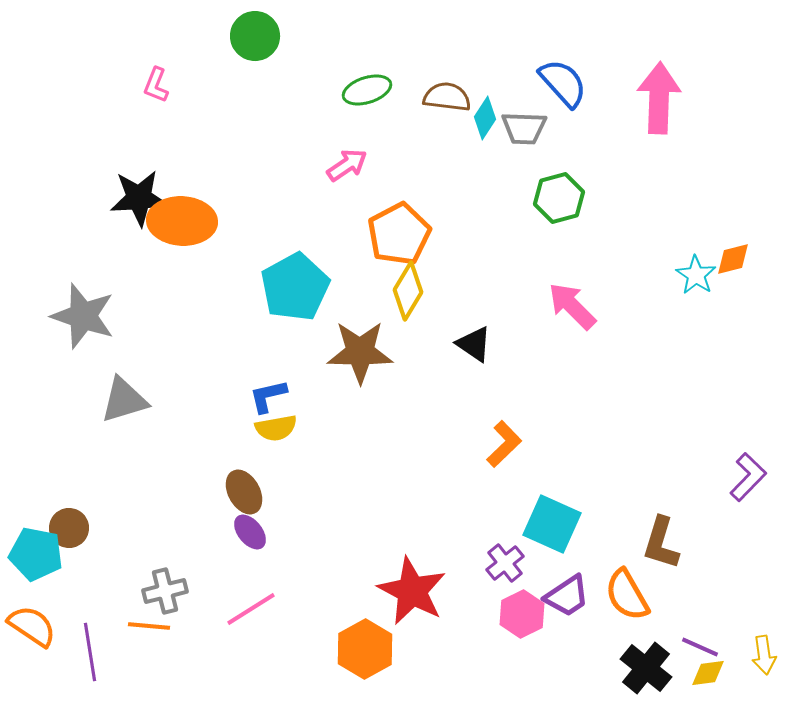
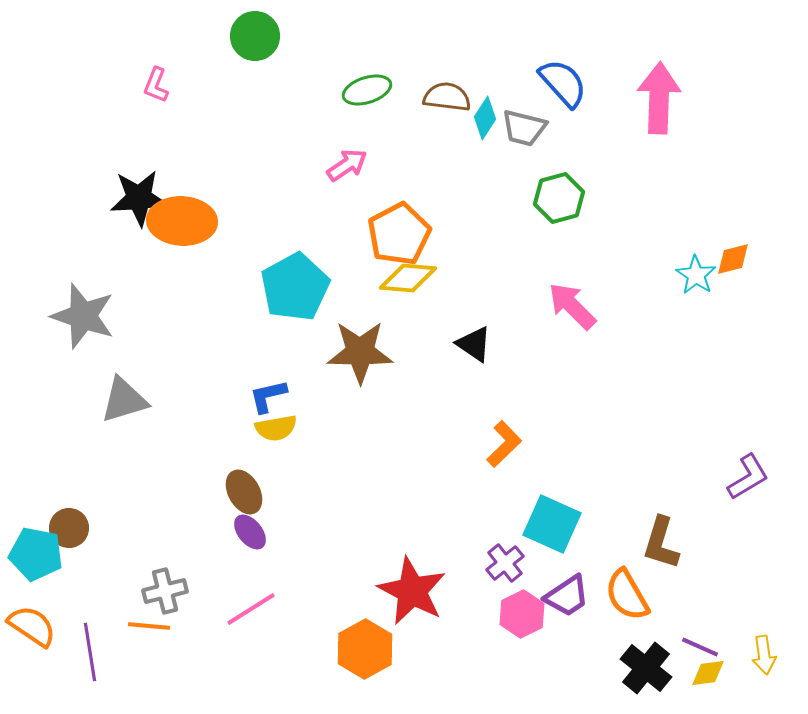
gray trapezoid at (524, 128): rotated 12 degrees clockwise
yellow diamond at (408, 291): moved 13 px up; rotated 64 degrees clockwise
purple L-shape at (748, 477): rotated 15 degrees clockwise
